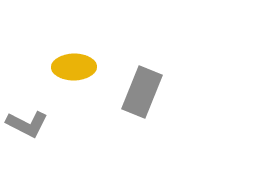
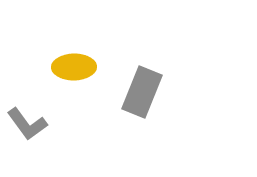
gray L-shape: rotated 27 degrees clockwise
